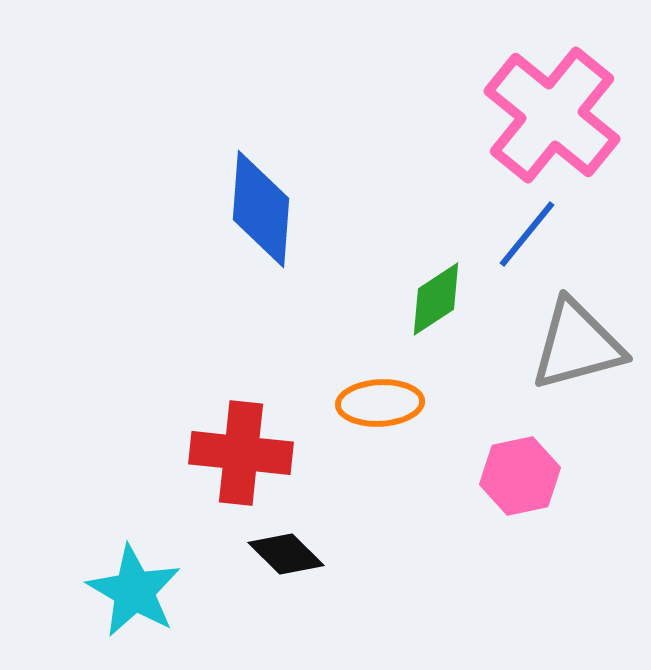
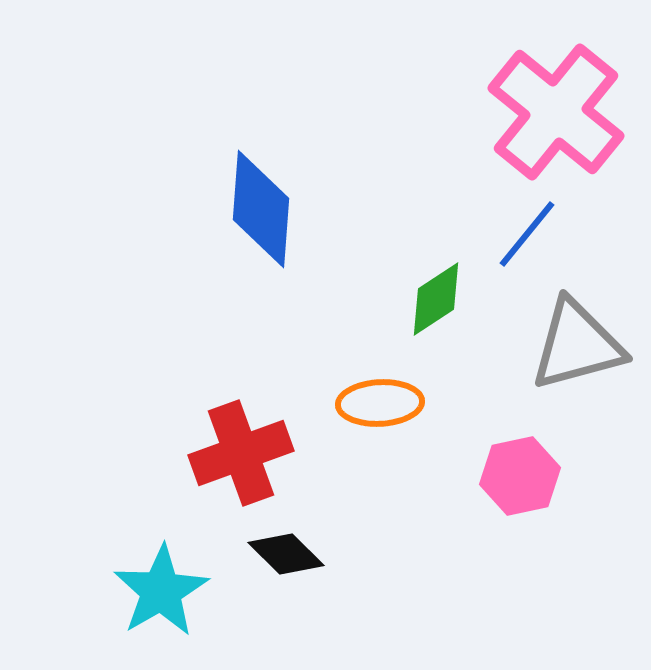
pink cross: moved 4 px right, 3 px up
red cross: rotated 26 degrees counterclockwise
cyan star: moved 27 px right; rotated 12 degrees clockwise
